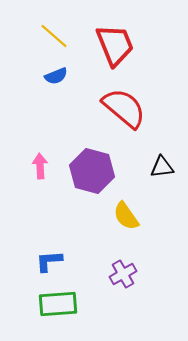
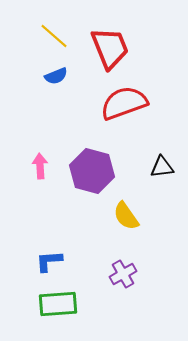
red trapezoid: moved 5 px left, 3 px down
red semicircle: moved 5 px up; rotated 60 degrees counterclockwise
